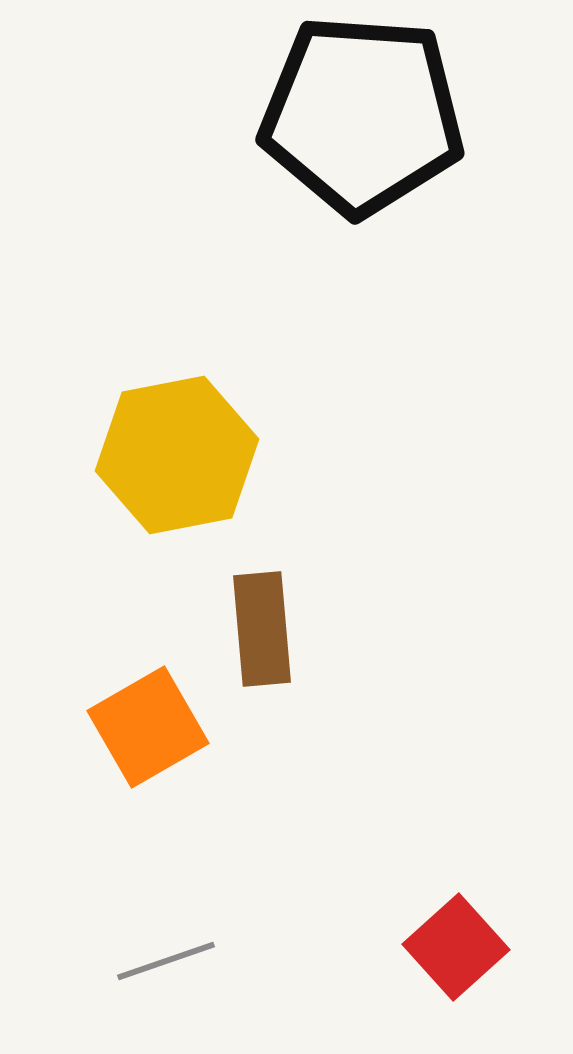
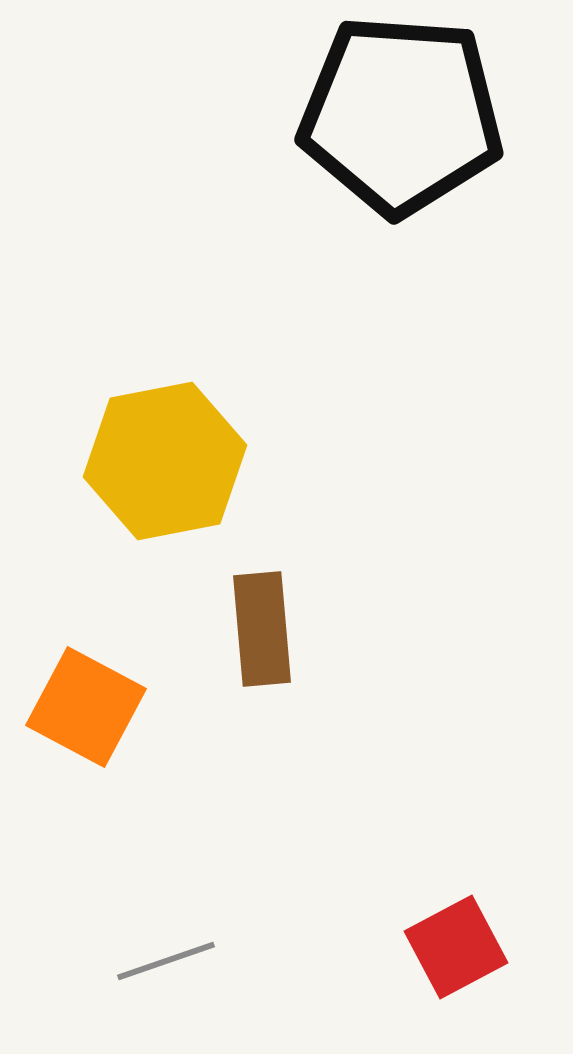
black pentagon: moved 39 px right
yellow hexagon: moved 12 px left, 6 px down
orange square: moved 62 px left, 20 px up; rotated 32 degrees counterclockwise
red square: rotated 14 degrees clockwise
